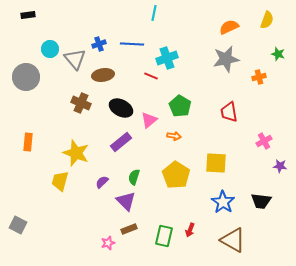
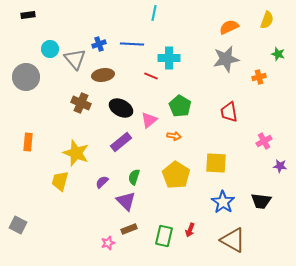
cyan cross: moved 2 px right; rotated 20 degrees clockwise
